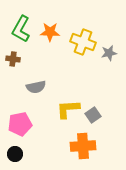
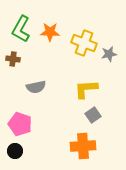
yellow cross: moved 1 px right, 1 px down
gray star: moved 1 px down
yellow L-shape: moved 18 px right, 20 px up
pink pentagon: rotated 30 degrees clockwise
black circle: moved 3 px up
